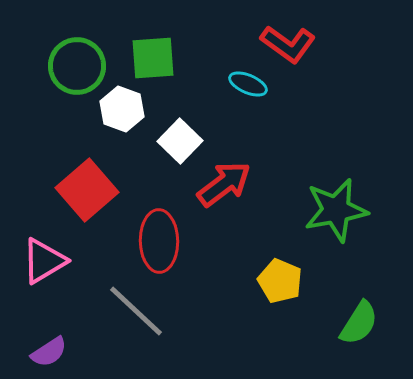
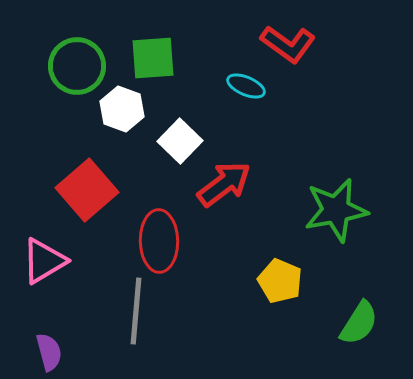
cyan ellipse: moved 2 px left, 2 px down
gray line: rotated 52 degrees clockwise
purple semicircle: rotated 72 degrees counterclockwise
